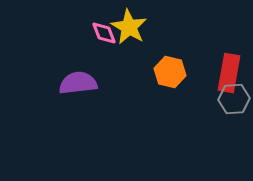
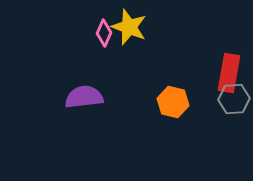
yellow star: rotated 9 degrees counterclockwise
pink diamond: rotated 44 degrees clockwise
orange hexagon: moved 3 px right, 30 px down
purple semicircle: moved 6 px right, 14 px down
